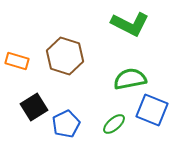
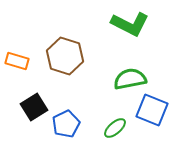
green ellipse: moved 1 px right, 4 px down
